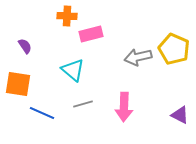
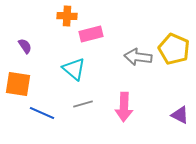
gray arrow: rotated 20 degrees clockwise
cyan triangle: moved 1 px right, 1 px up
